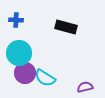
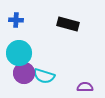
black rectangle: moved 2 px right, 3 px up
purple circle: moved 1 px left
cyan semicircle: moved 1 px left, 2 px up; rotated 15 degrees counterclockwise
purple semicircle: rotated 14 degrees clockwise
